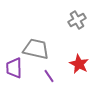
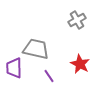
red star: moved 1 px right
